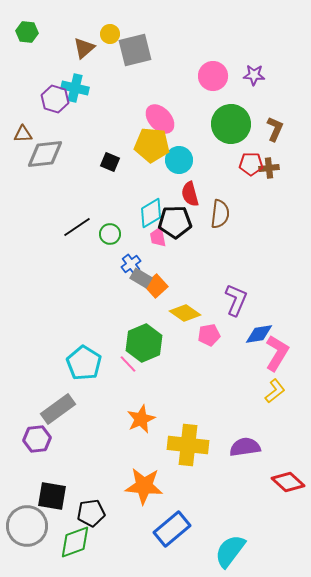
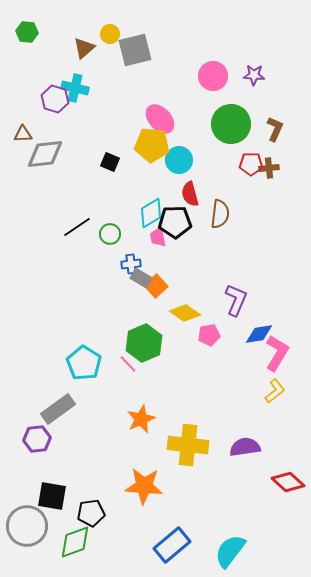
blue cross at (131, 264): rotated 30 degrees clockwise
blue rectangle at (172, 529): moved 16 px down
